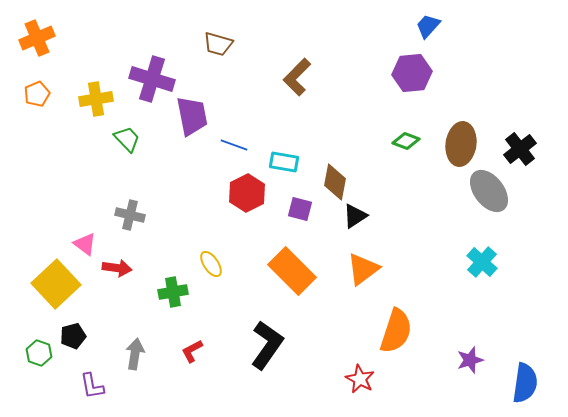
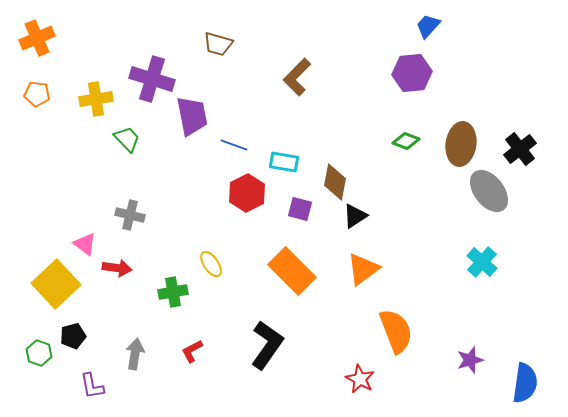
orange pentagon: rotated 30 degrees clockwise
orange semicircle: rotated 39 degrees counterclockwise
